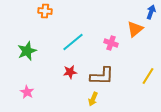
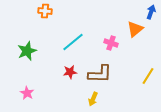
brown L-shape: moved 2 px left, 2 px up
pink star: moved 1 px down
